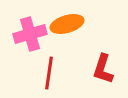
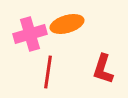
red line: moved 1 px left, 1 px up
